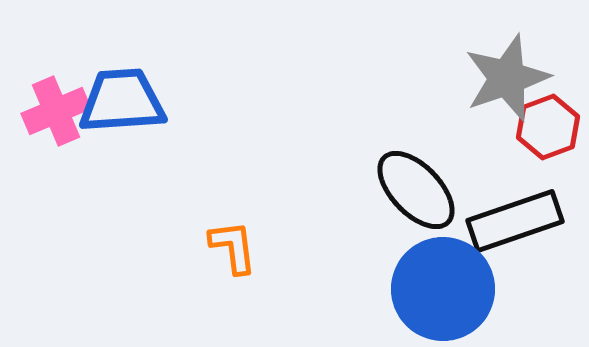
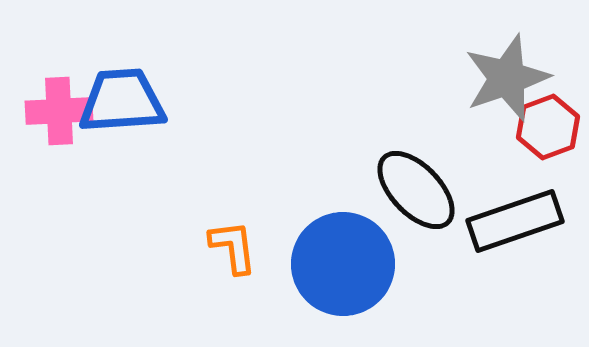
pink cross: moved 3 px right; rotated 20 degrees clockwise
blue circle: moved 100 px left, 25 px up
